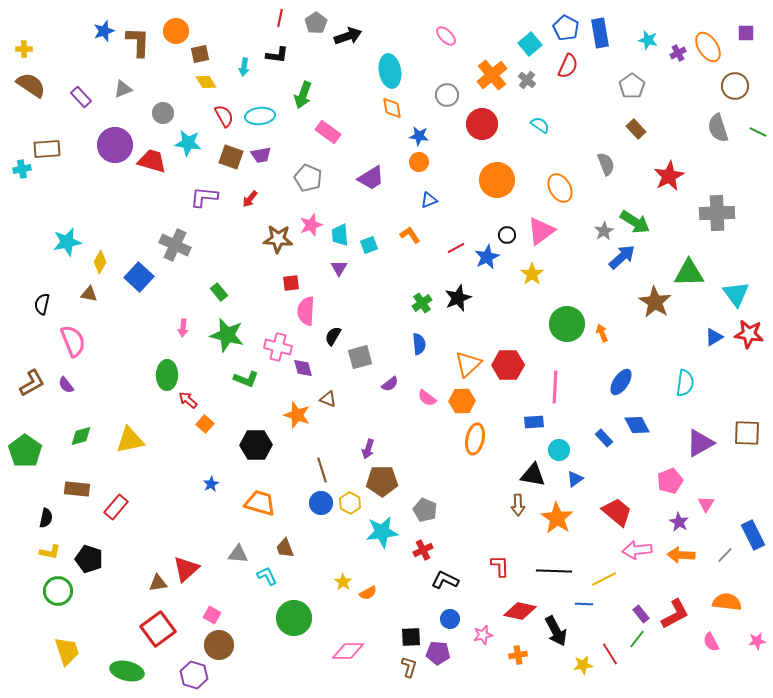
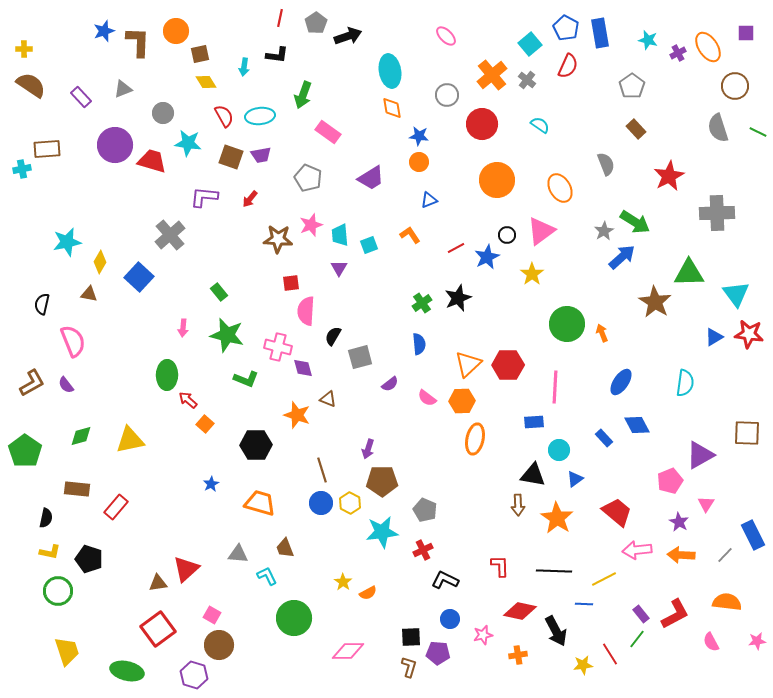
gray cross at (175, 245): moved 5 px left, 10 px up; rotated 24 degrees clockwise
purple triangle at (700, 443): moved 12 px down
